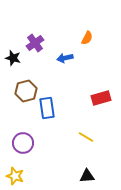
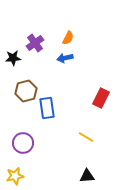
orange semicircle: moved 19 px left
black star: rotated 21 degrees counterclockwise
red rectangle: rotated 48 degrees counterclockwise
yellow star: rotated 30 degrees counterclockwise
